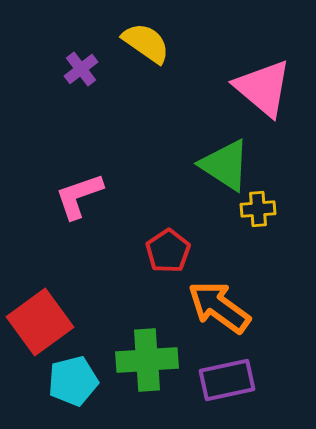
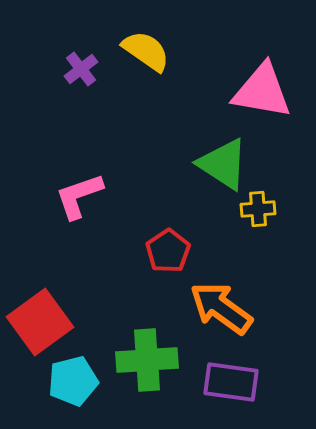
yellow semicircle: moved 8 px down
pink triangle: moved 1 px left, 3 px down; rotated 30 degrees counterclockwise
green triangle: moved 2 px left, 1 px up
orange arrow: moved 2 px right, 1 px down
purple rectangle: moved 4 px right, 2 px down; rotated 20 degrees clockwise
